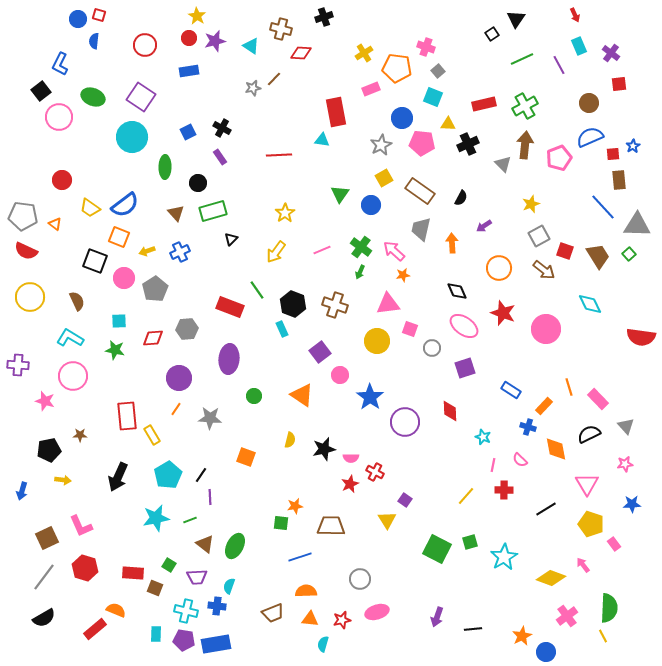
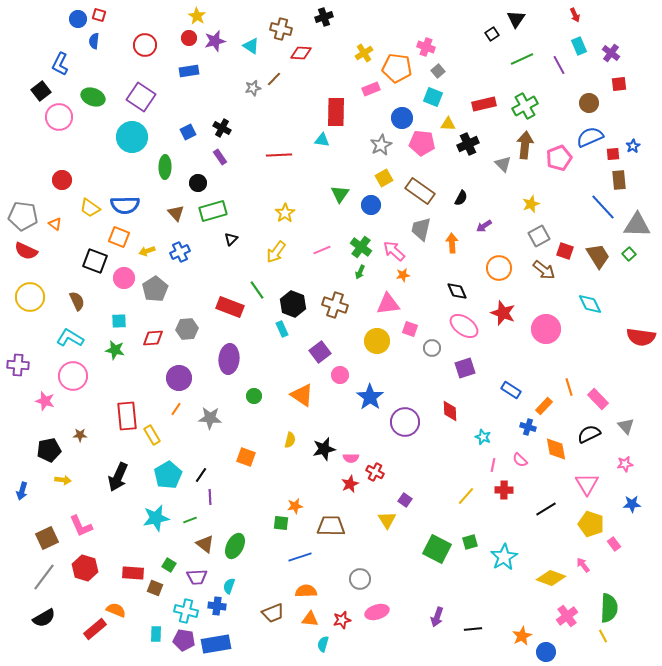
red rectangle at (336, 112): rotated 12 degrees clockwise
blue semicircle at (125, 205): rotated 36 degrees clockwise
